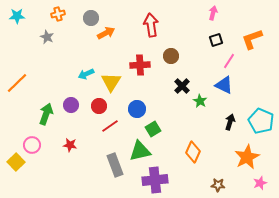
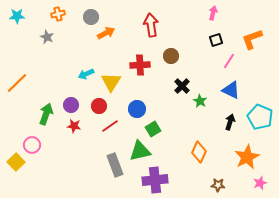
gray circle: moved 1 px up
blue triangle: moved 7 px right, 5 px down
cyan pentagon: moved 1 px left, 4 px up
red star: moved 4 px right, 19 px up
orange diamond: moved 6 px right
